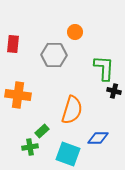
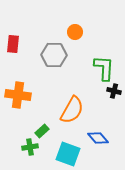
orange semicircle: rotated 12 degrees clockwise
blue diamond: rotated 50 degrees clockwise
